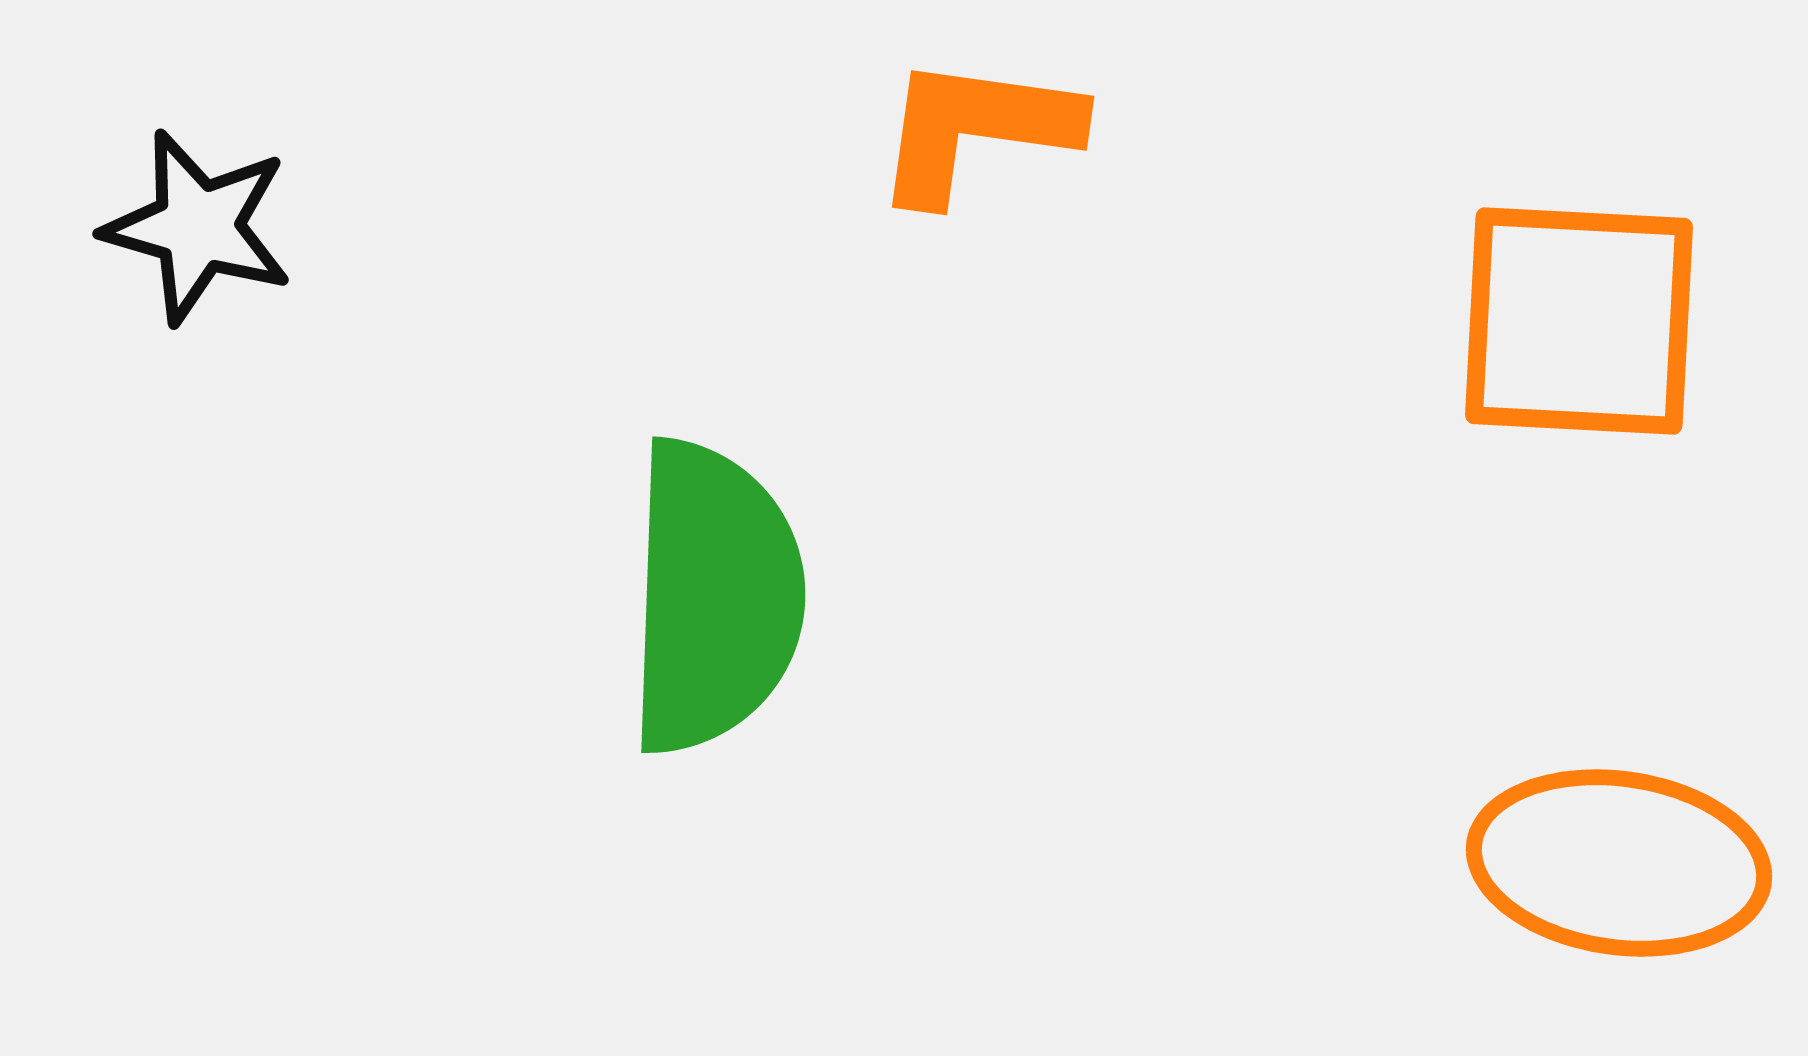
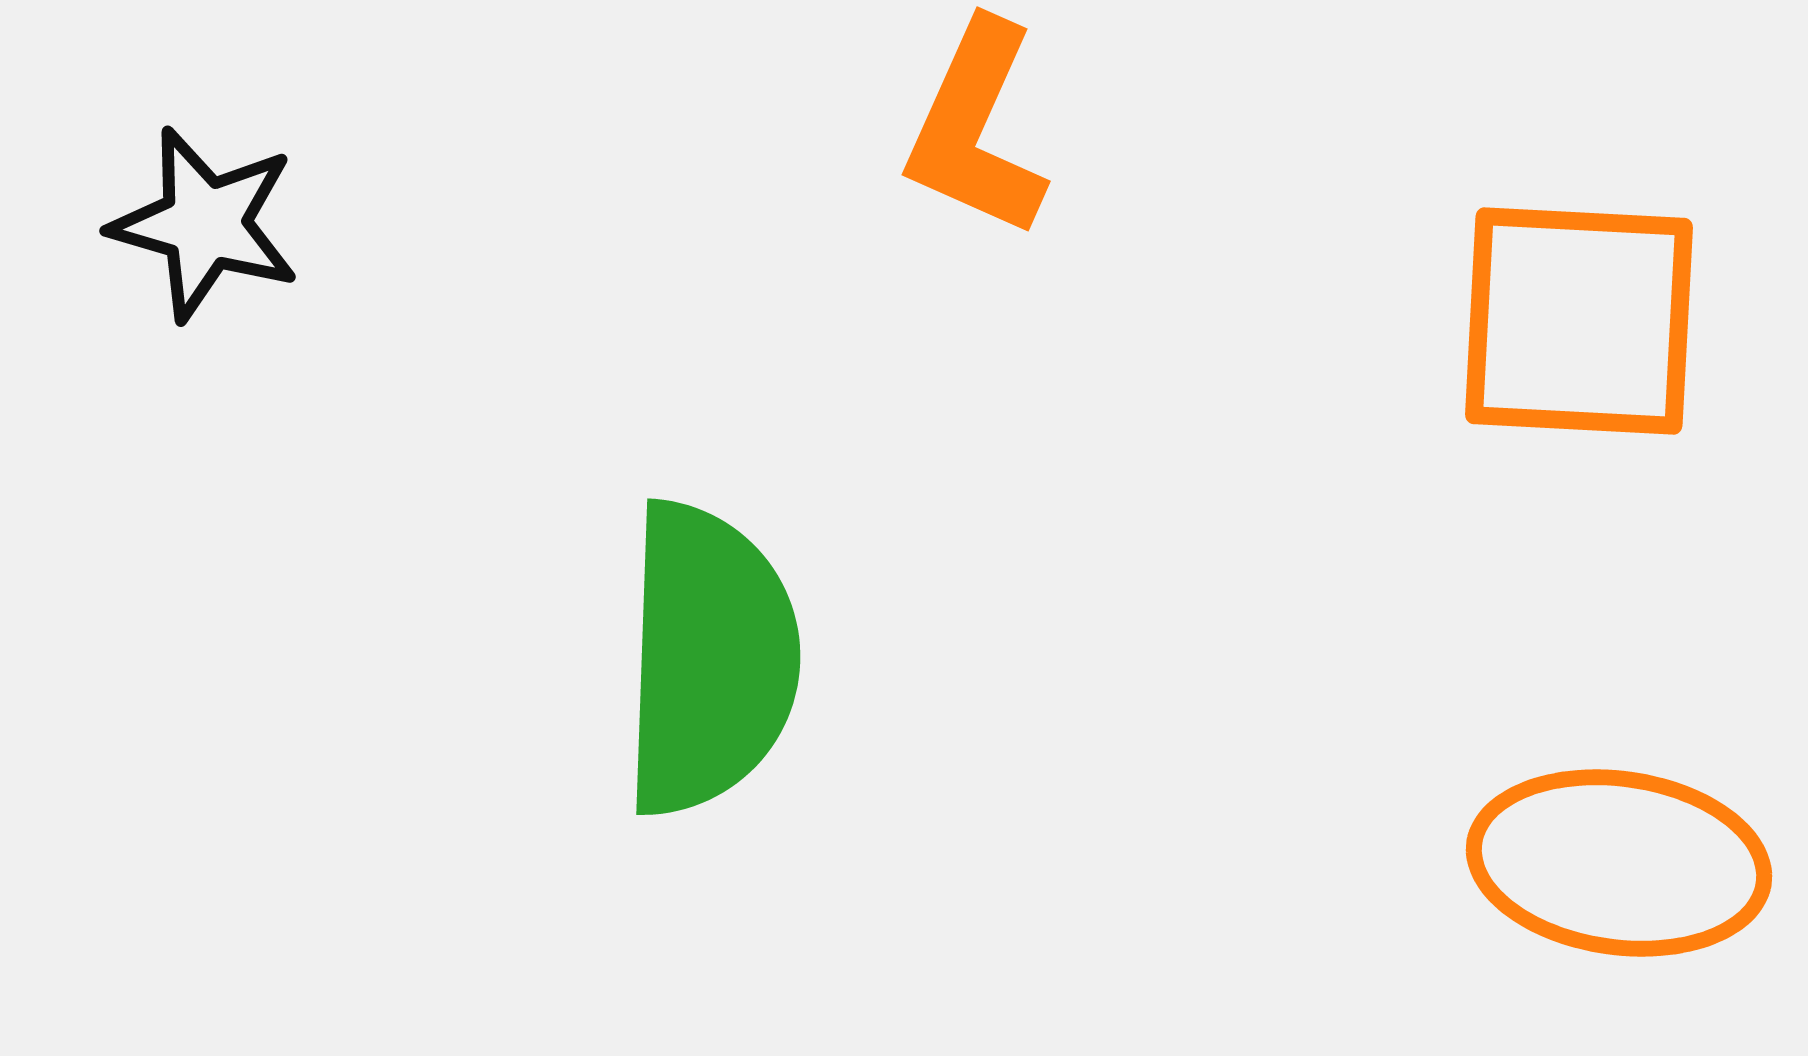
orange L-shape: rotated 74 degrees counterclockwise
black star: moved 7 px right, 3 px up
green semicircle: moved 5 px left, 62 px down
